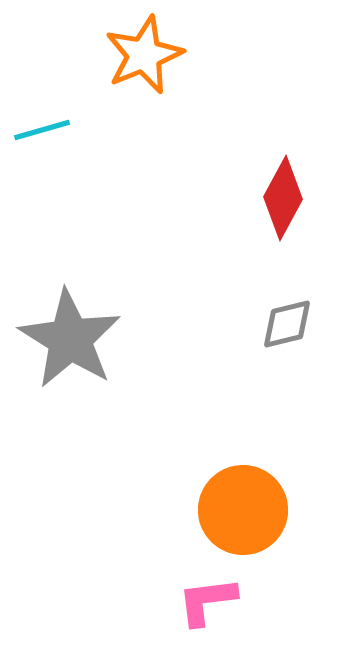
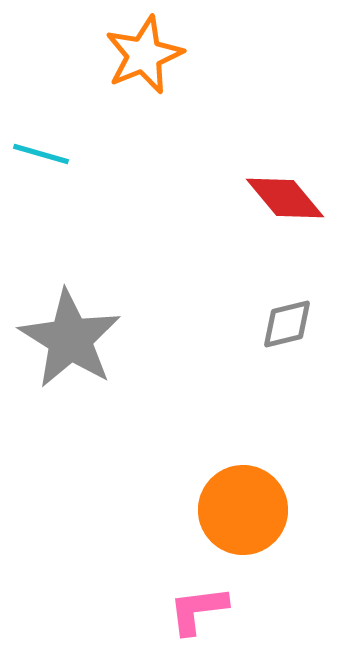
cyan line: moved 1 px left, 24 px down; rotated 32 degrees clockwise
red diamond: moved 2 px right; rotated 68 degrees counterclockwise
pink L-shape: moved 9 px left, 9 px down
